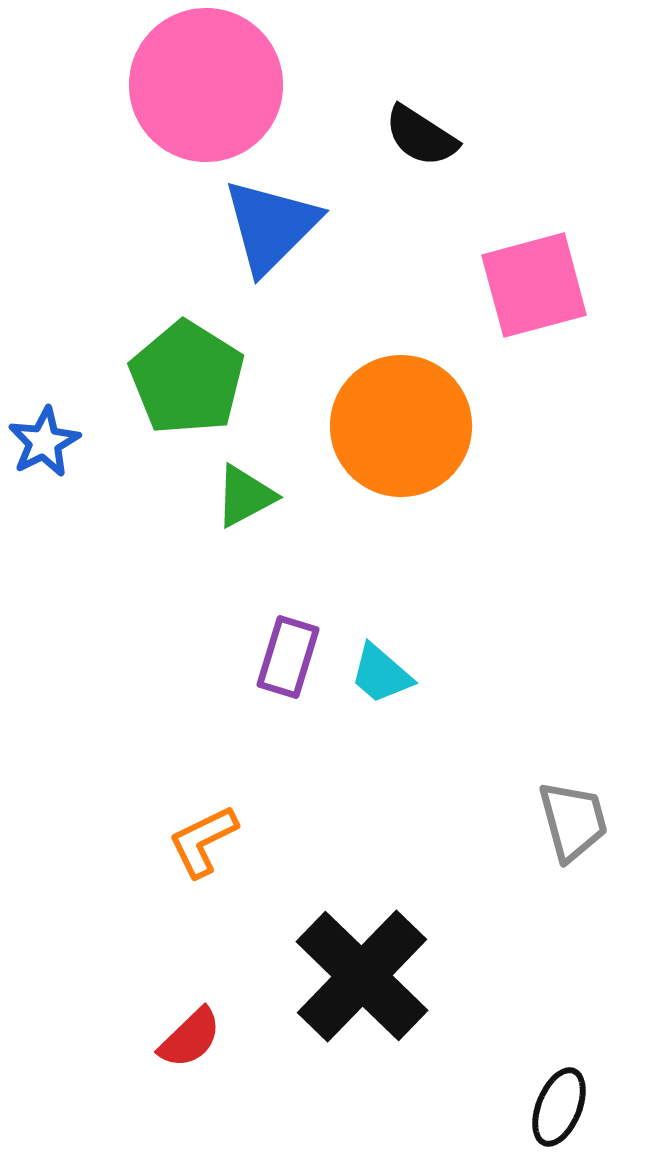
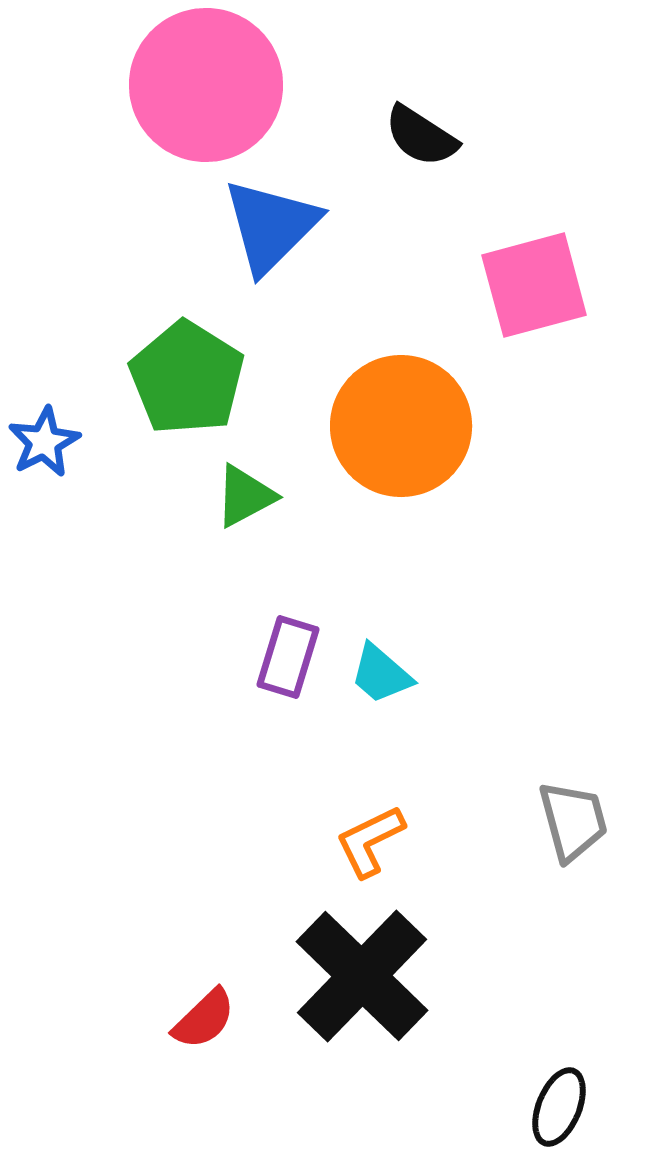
orange L-shape: moved 167 px right
red semicircle: moved 14 px right, 19 px up
